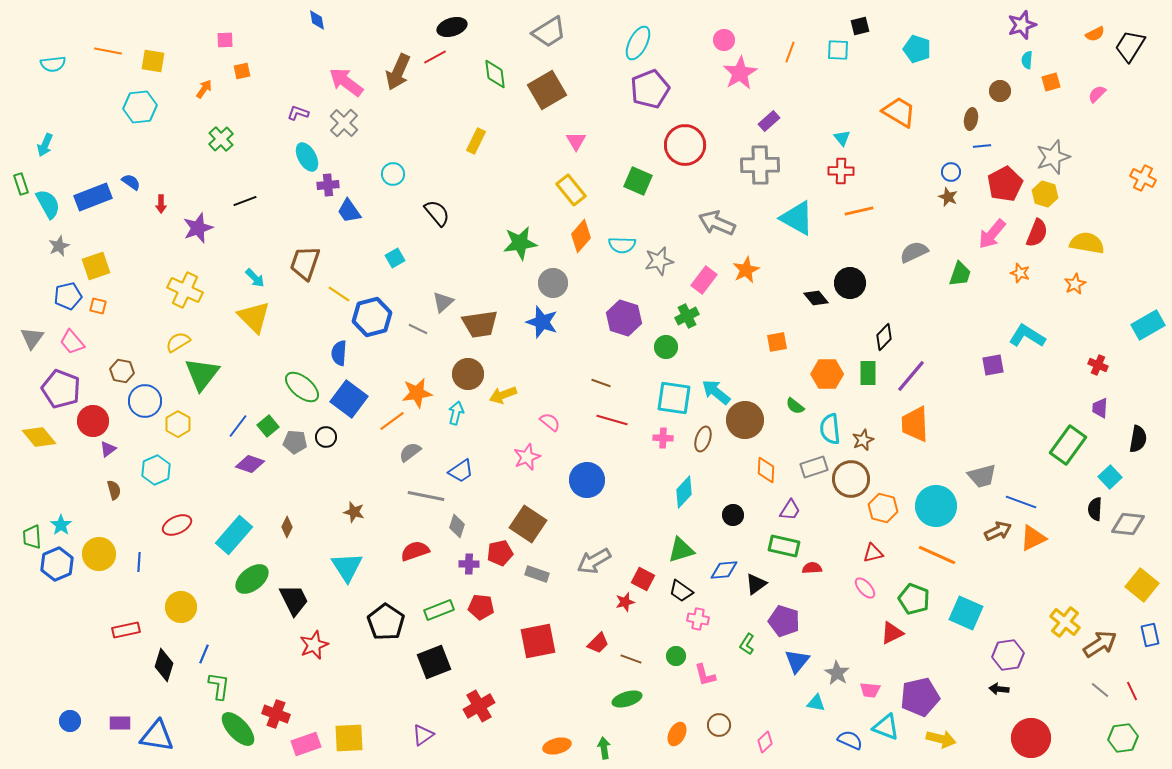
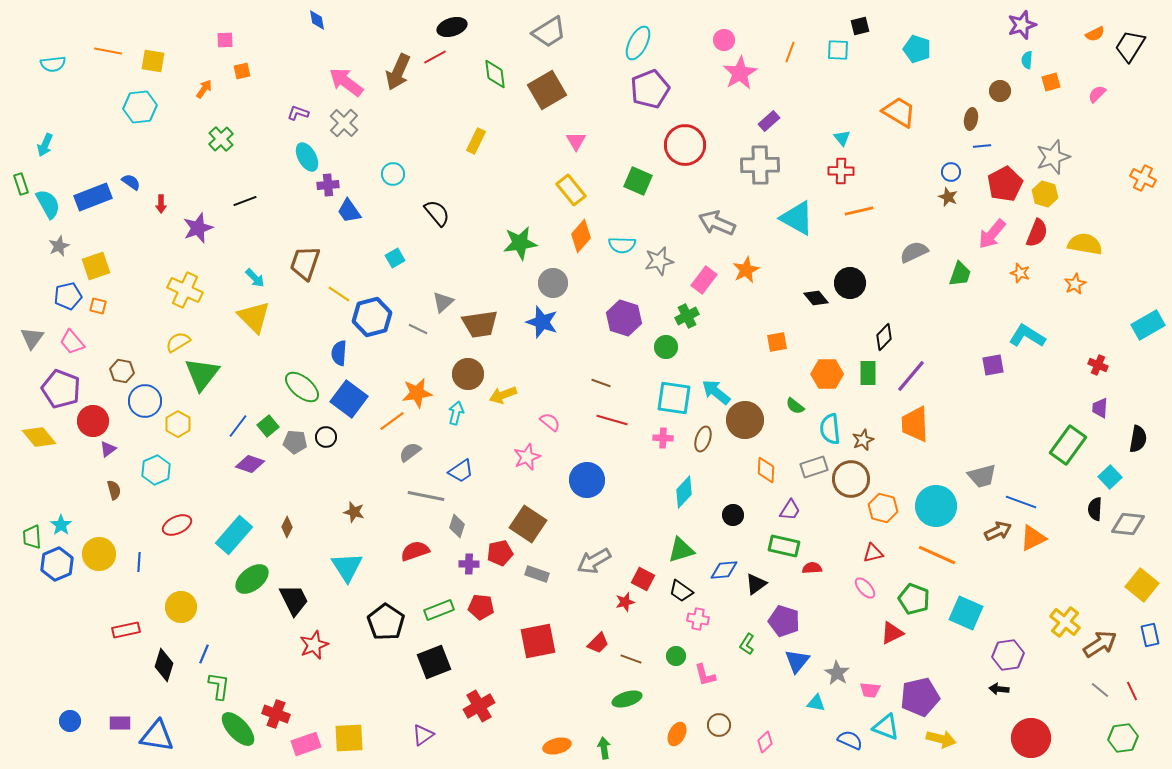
yellow semicircle at (1087, 243): moved 2 px left, 1 px down
